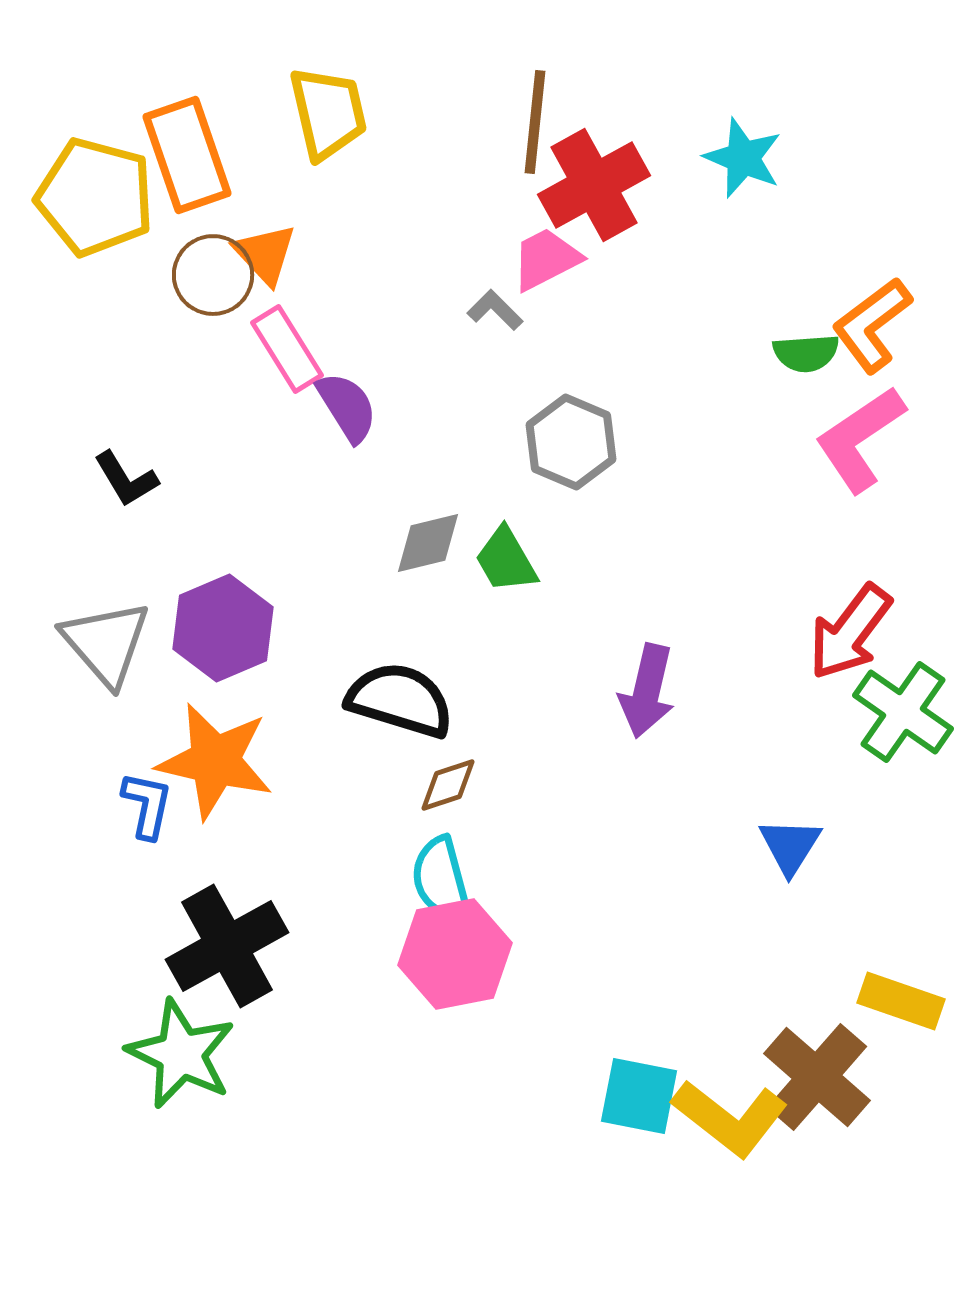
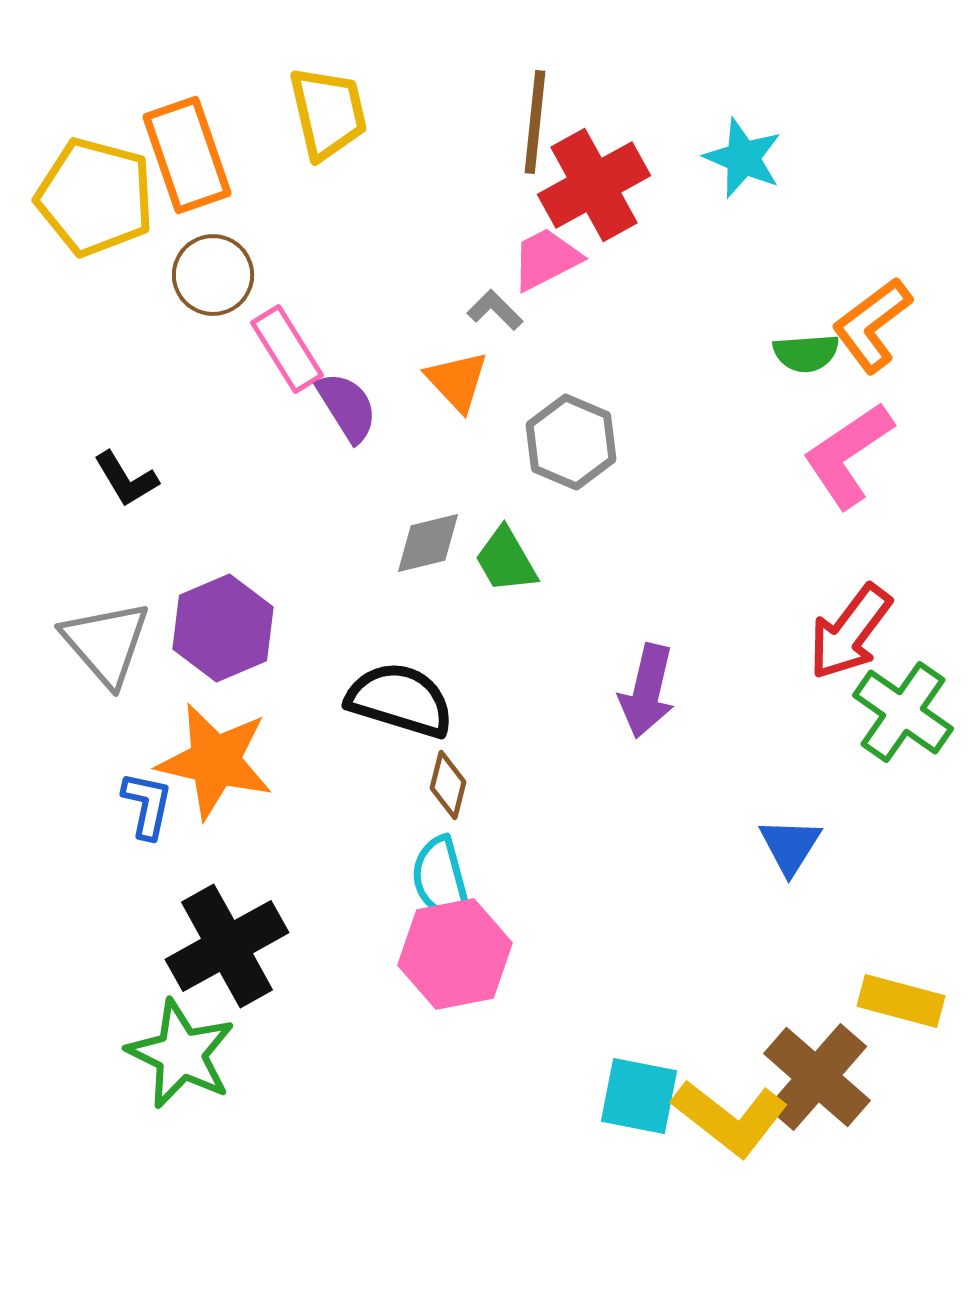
orange triangle: moved 192 px right, 127 px down
pink L-shape: moved 12 px left, 16 px down
brown diamond: rotated 58 degrees counterclockwise
yellow rectangle: rotated 4 degrees counterclockwise
